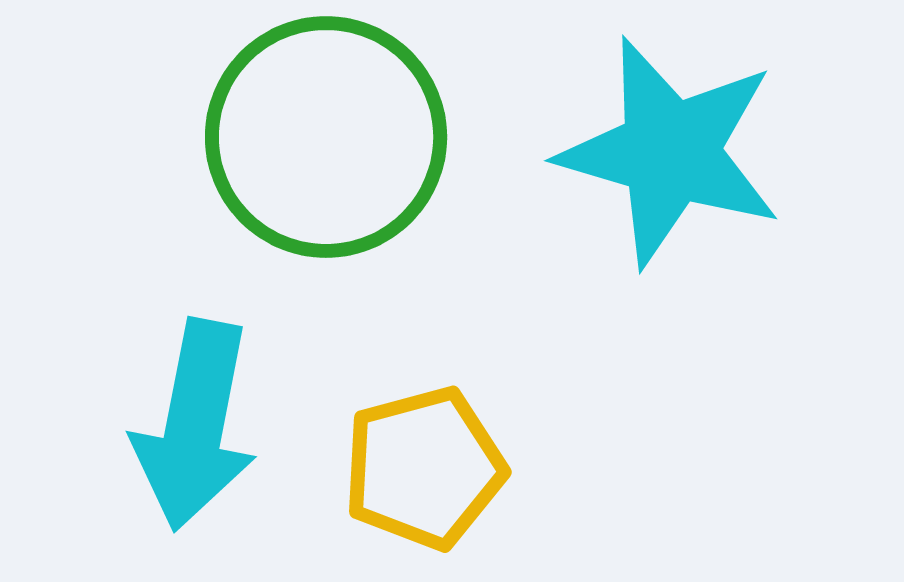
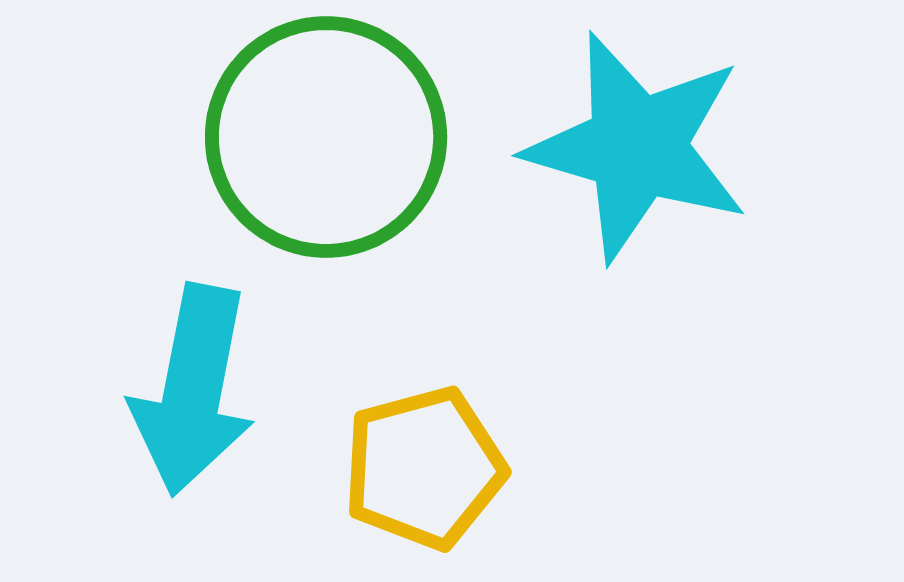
cyan star: moved 33 px left, 5 px up
cyan arrow: moved 2 px left, 35 px up
